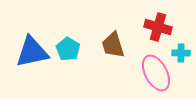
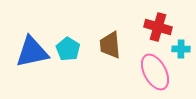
brown trapezoid: moved 3 px left; rotated 12 degrees clockwise
cyan cross: moved 4 px up
pink ellipse: moved 1 px left, 1 px up
